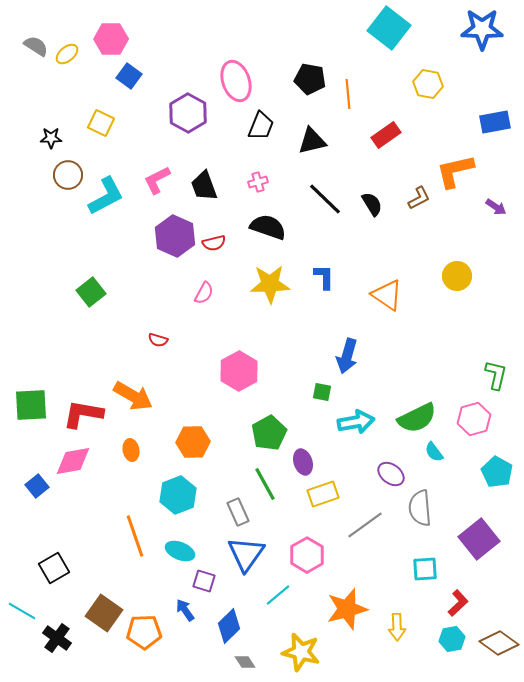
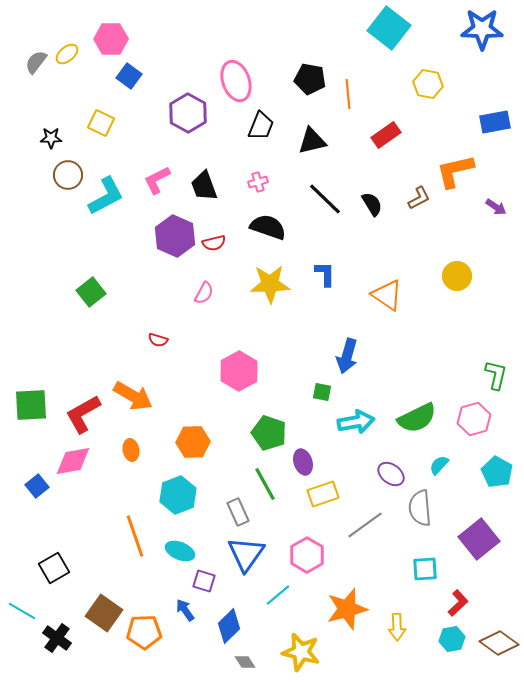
gray semicircle at (36, 46): moved 16 px down; rotated 85 degrees counterclockwise
blue L-shape at (324, 277): moved 1 px right, 3 px up
red L-shape at (83, 414): rotated 39 degrees counterclockwise
green pentagon at (269, 433): rotated 24 degrees counterclockwise
cyan semicircle at (434, 452): moved 5 px right, 13 px down; rotated 80 degrees clockwise
